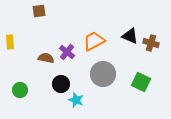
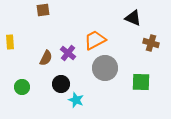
brown square: moved 4 px right, 1 px up
black triangle: moved 3 px right, 18 px up
orange trapezoid: moved 1 px right, 1 px up
purple cross: moved 1 px right, 1 px down
brown semicircle: rotated 105 degrees clockwise
gray circle: moved 2 px right, 6 px up
green square: rotated 24 degrees counterclockwise
green circle: moved 2 px right, 3 px up
